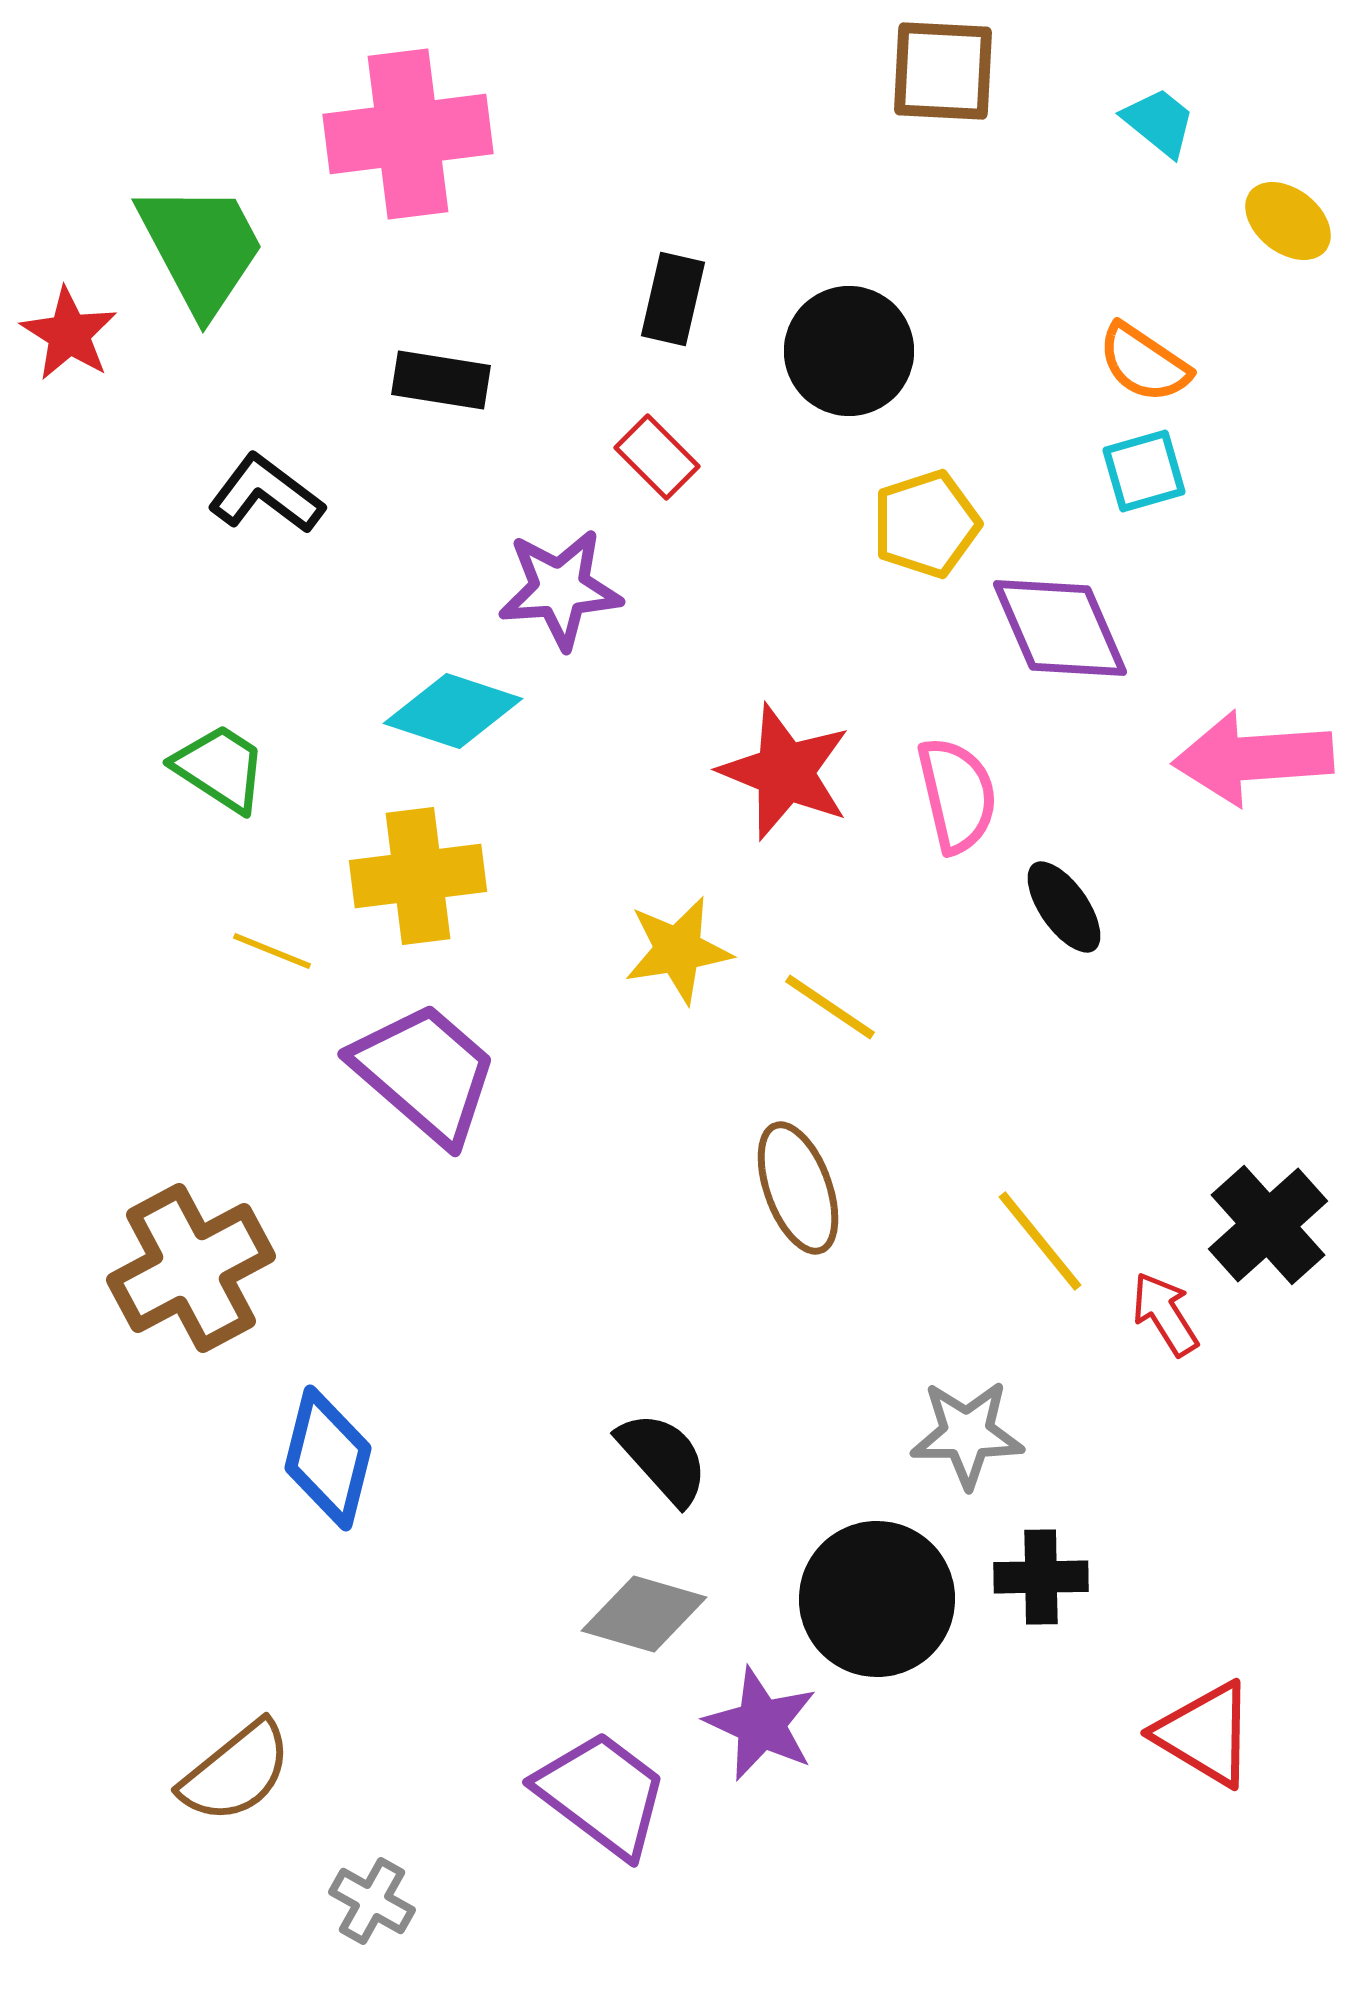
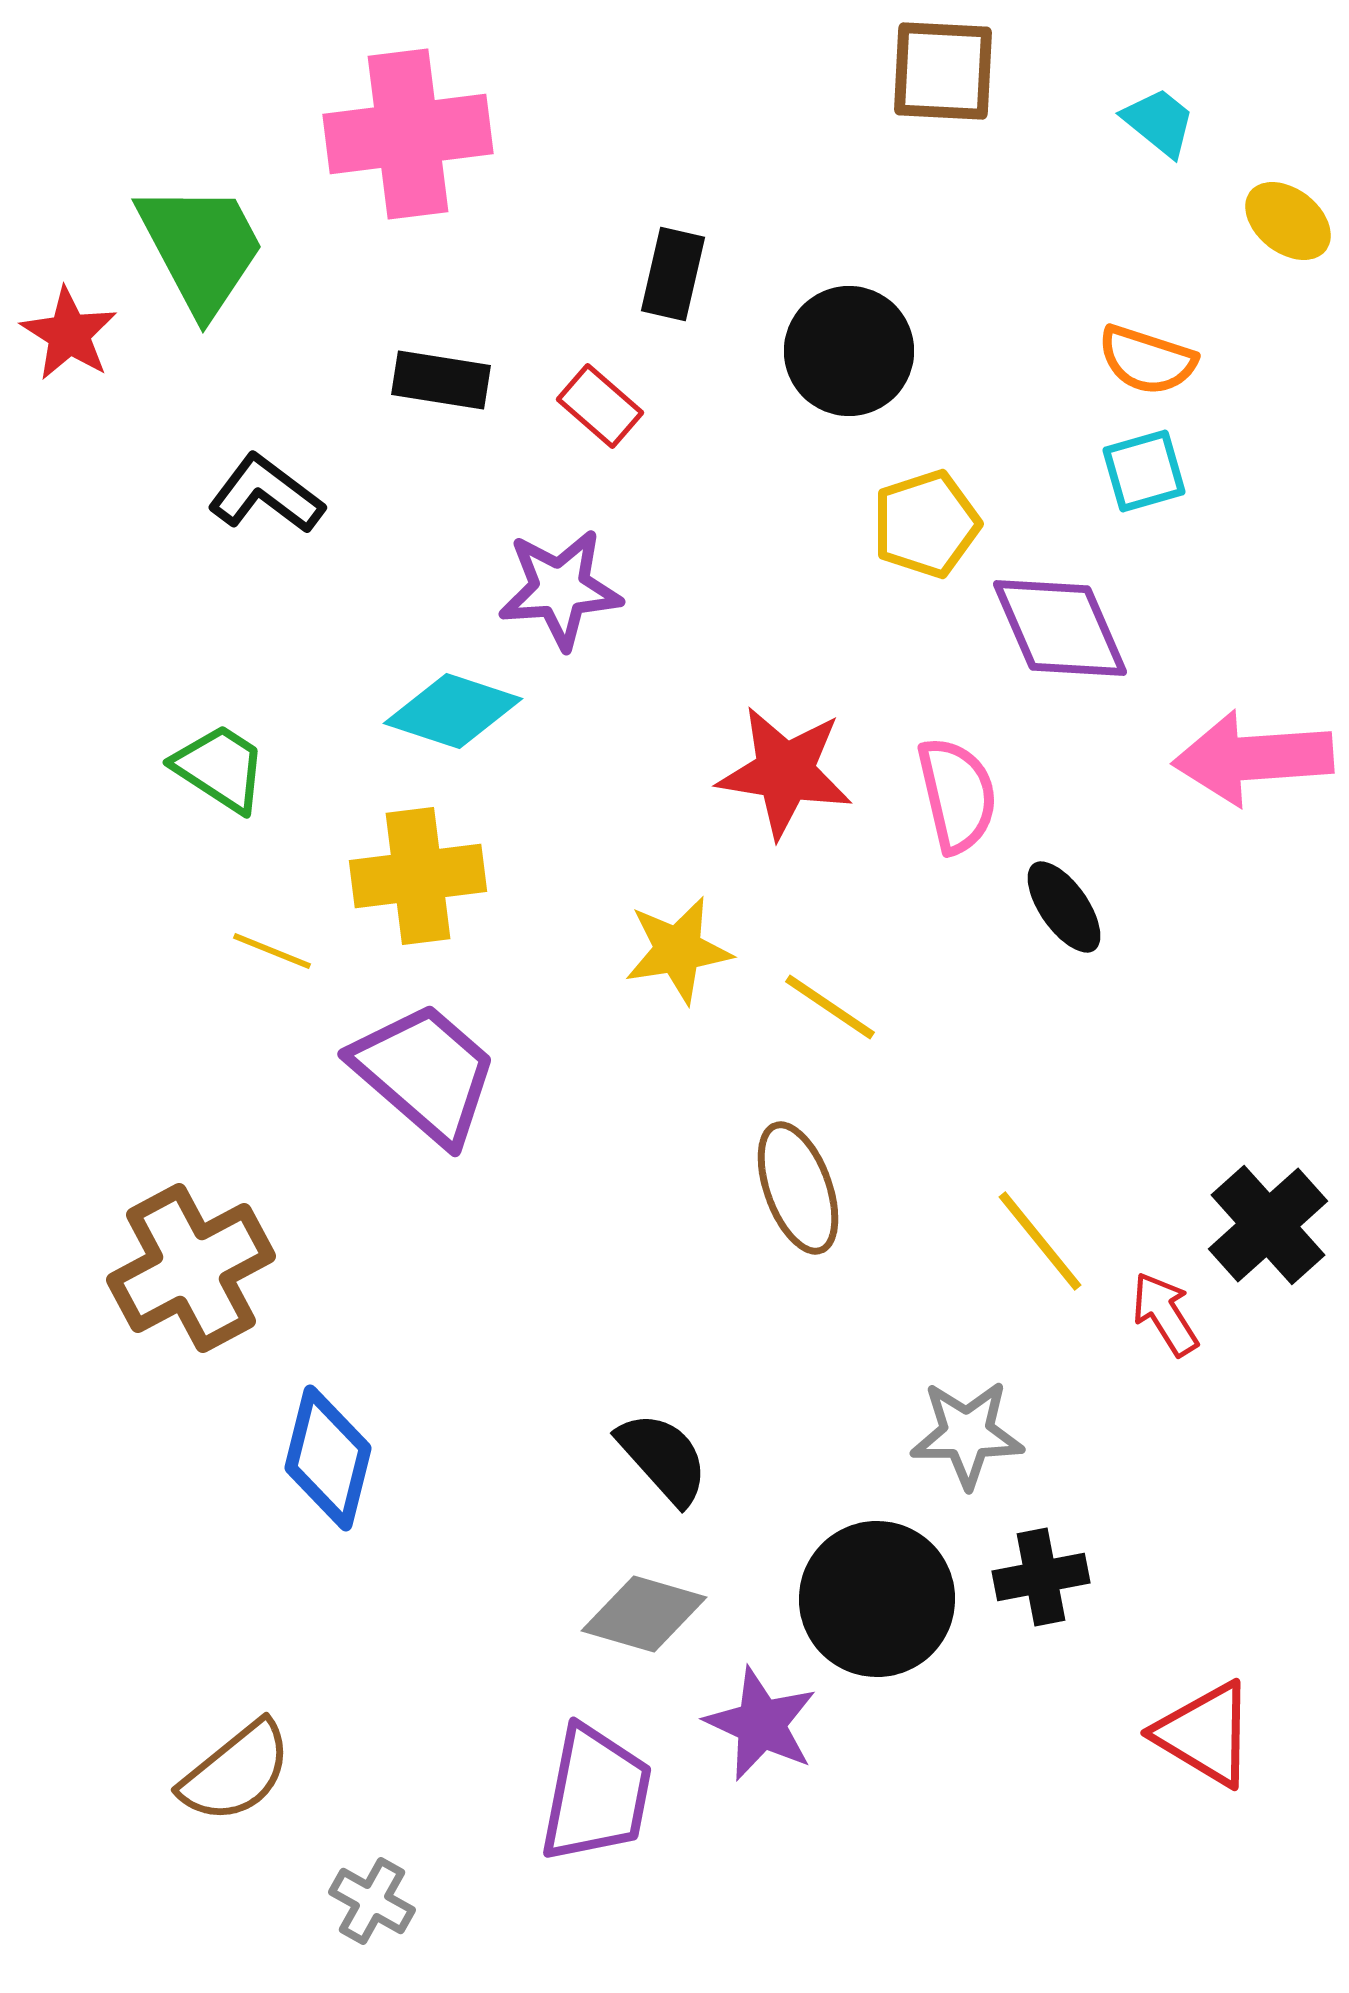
black rectangle at (673, 299): moved 25 px up
orange semicircle at (1144, 363): moved 3 px right, 3 px up; rotated 16 degrees counterclockwise
red rectangle at (657, 457): moved 57 px left, 51 px up; rotated 4 degrees counterclockwise
red star at (785, 772): rotated 13 degrees counterclockwise
black cross at (1041, 1577): rotated 10 degrees counterclockwise
purple trapezoid at (602, 1794): moved 6 px left; rotated 64 degrees clockwise
